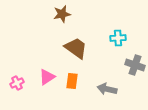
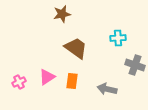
pink cross: moved 2 px right, 1 px up
